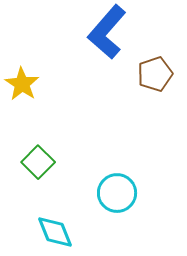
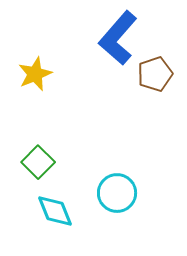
blue L-shape: moved 11 px right, 6 px down
yellow star: moved 13 px right, 10 px up; rotated 16 degrees clockwise
cyan diamond: moved 21 px up
